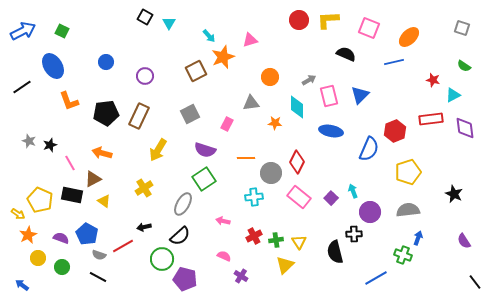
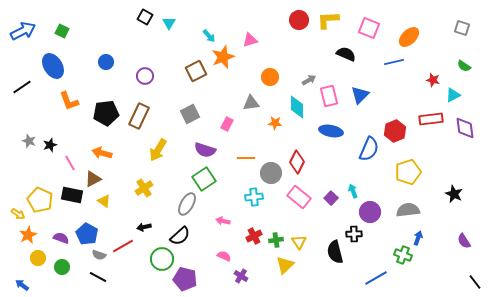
gray ellipse at (183, 204): moved 4 px right
